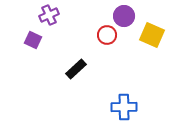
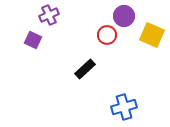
black rectangle: moved 9 px right
blue cross: rotated 15 degrees counterclockwise
